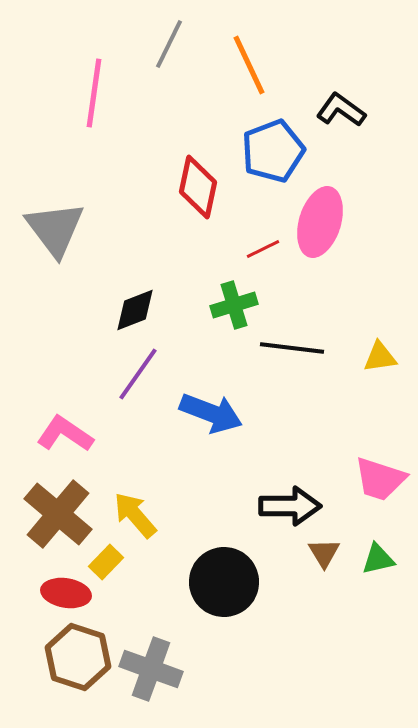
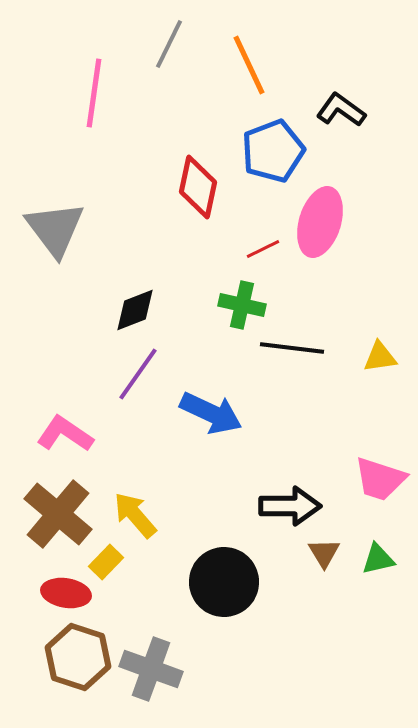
green cross: moved 8 px right; rotated 30 degrees clockwise
blue arrow: rotated 4 degrees clockwise
